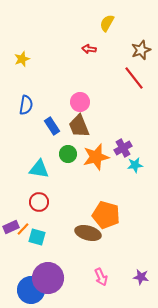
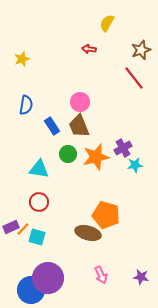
pink arrow: moved 2 px up
